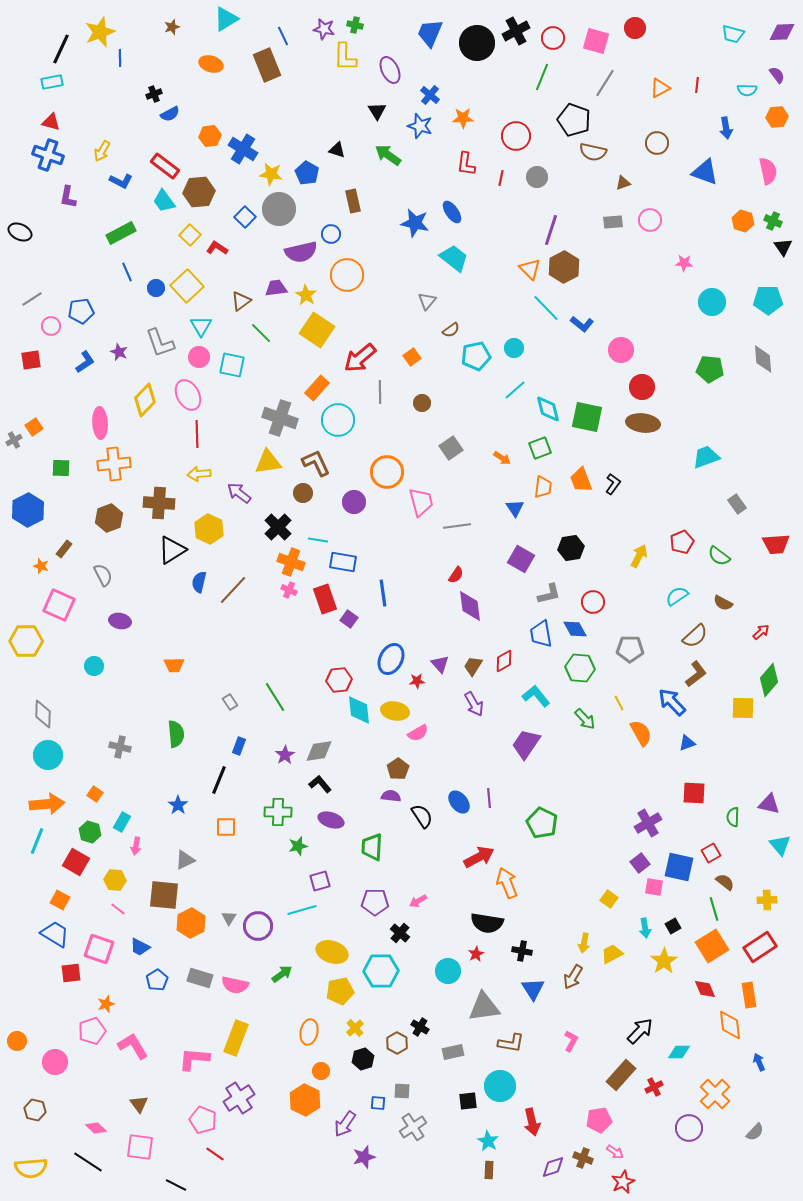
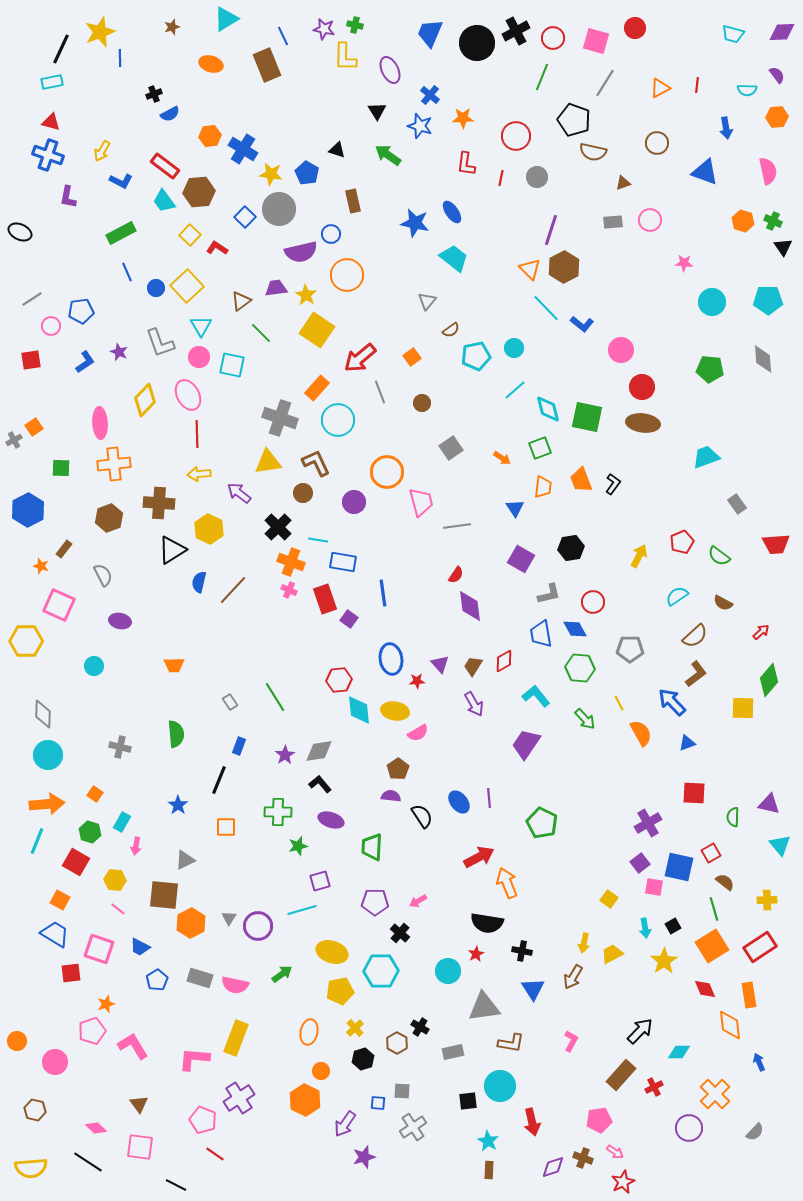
gray line at (380, 392): rotated 20 degrees counterclockwise
blue ellipse at (391, 659): rotated 36 degrees counterclockwise
